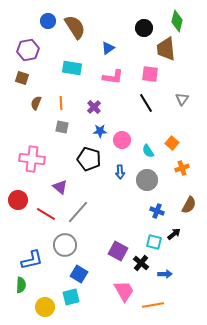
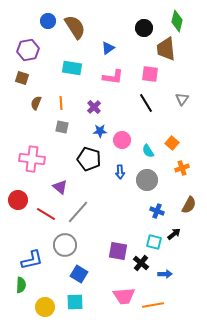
purple square at (118, 251): rotated 18 degrees counterclockwise
pink trapezoid at (124, 291): moved 5 px down; rotated 115 degrees clockwise
cyan square at (71, 297): moved 4 px right, 5 px down; rotated 12 degrees clockwise
